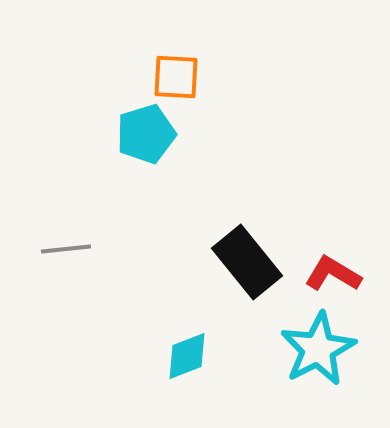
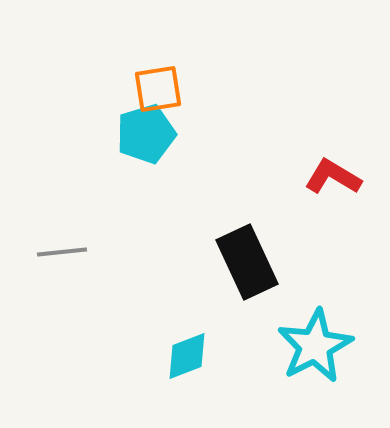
orange square: moved 18 px left, 12 px down; rotated 12 degrees counterclockwise
gray line: moved 4 px left, 3 px down
black rectangle: rotated 14 degrees clockwise
red L-shape: moved 97 px up
cyan star: moved 3 px left, 3 px up
